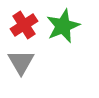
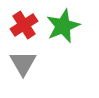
gray triangle: moved 2 px right, 1 px down
